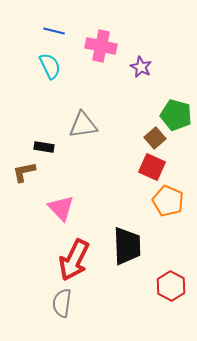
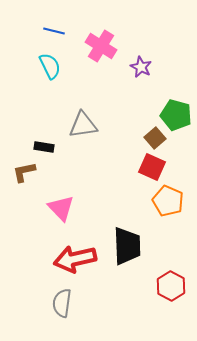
pink cross: rotated 20 degrees clockwise
red arrow: moved 1 px right, 1 px up; rotated 51 degrees clockwise
